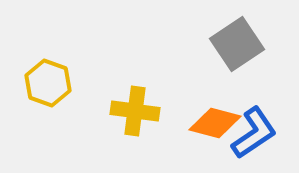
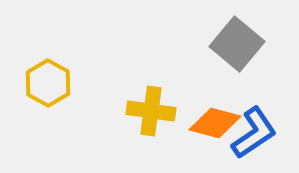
gray square: rotated 16 degrees counterclockwise
yellow hexagon: rotated 9 degrees clockwise
yellow cross: moved 16 px right
